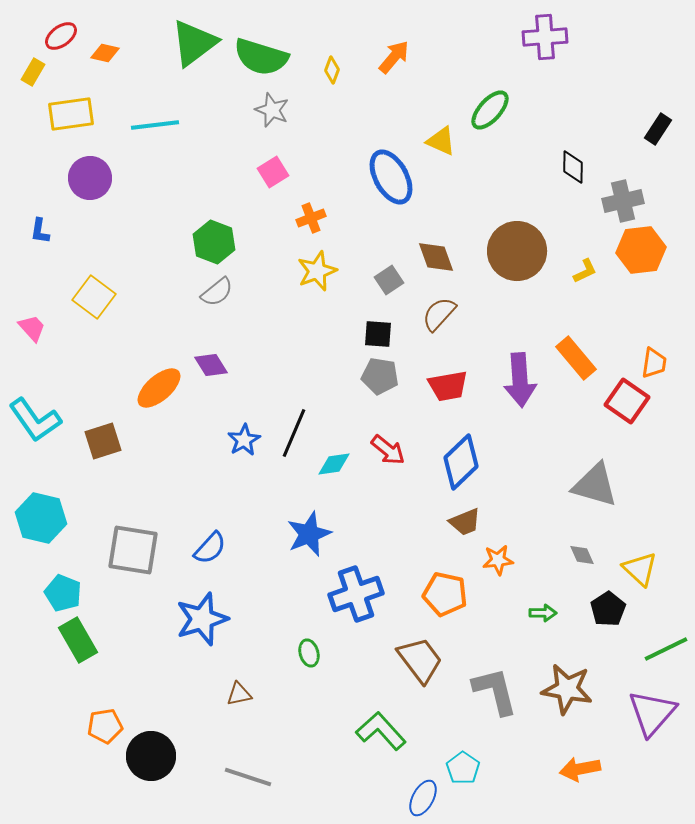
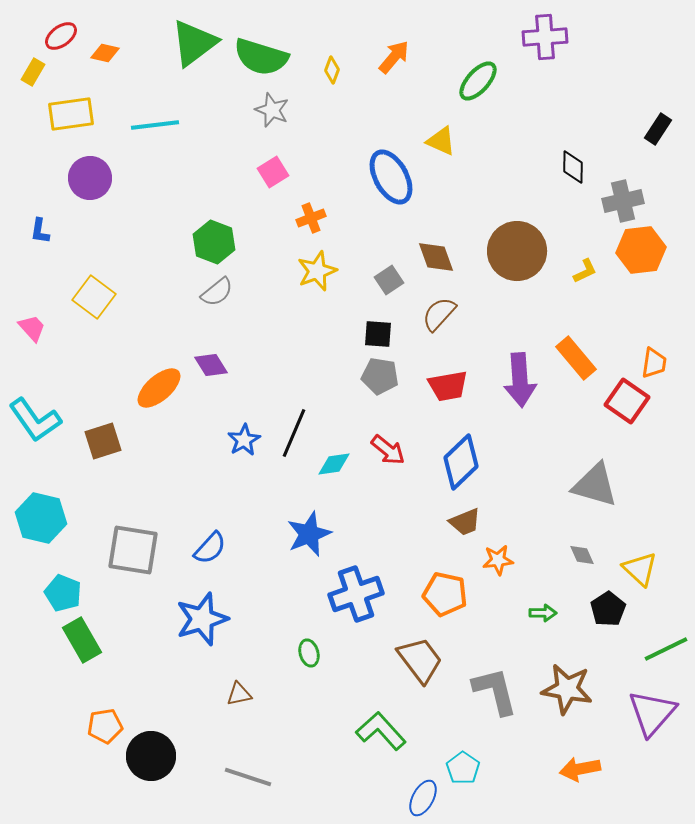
green ellipse at (490, 110): moved 12 px left, 29 px up
green rectangle at (78, 640): moved 4 px right
